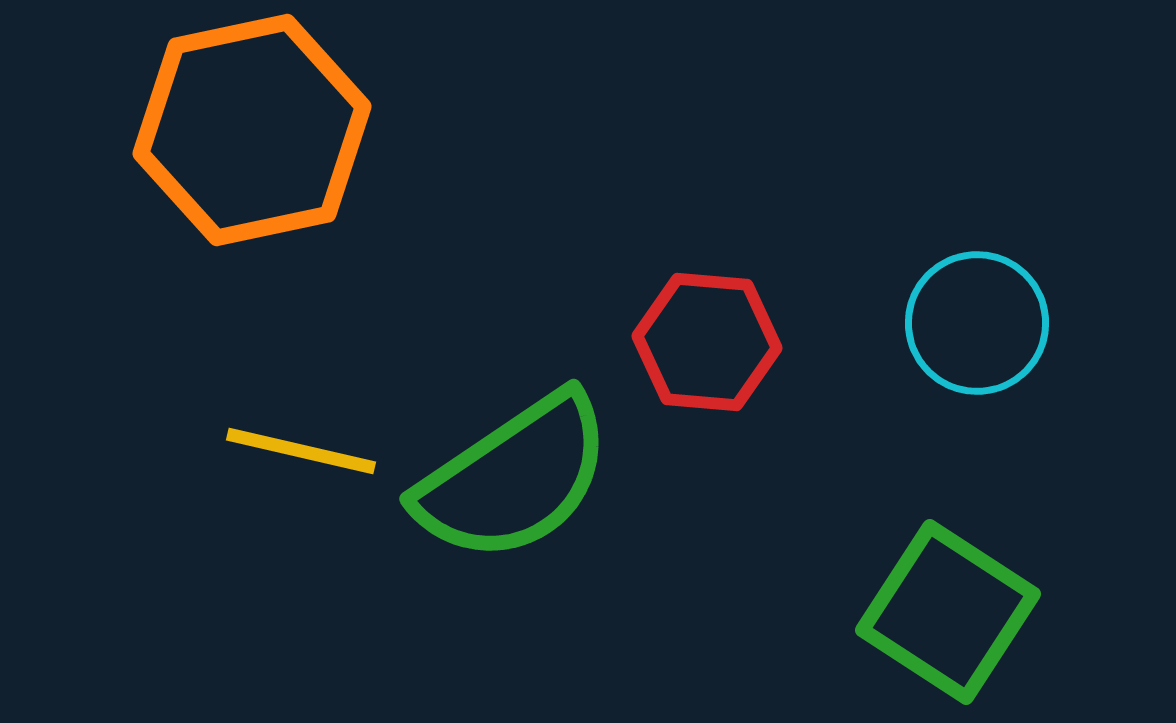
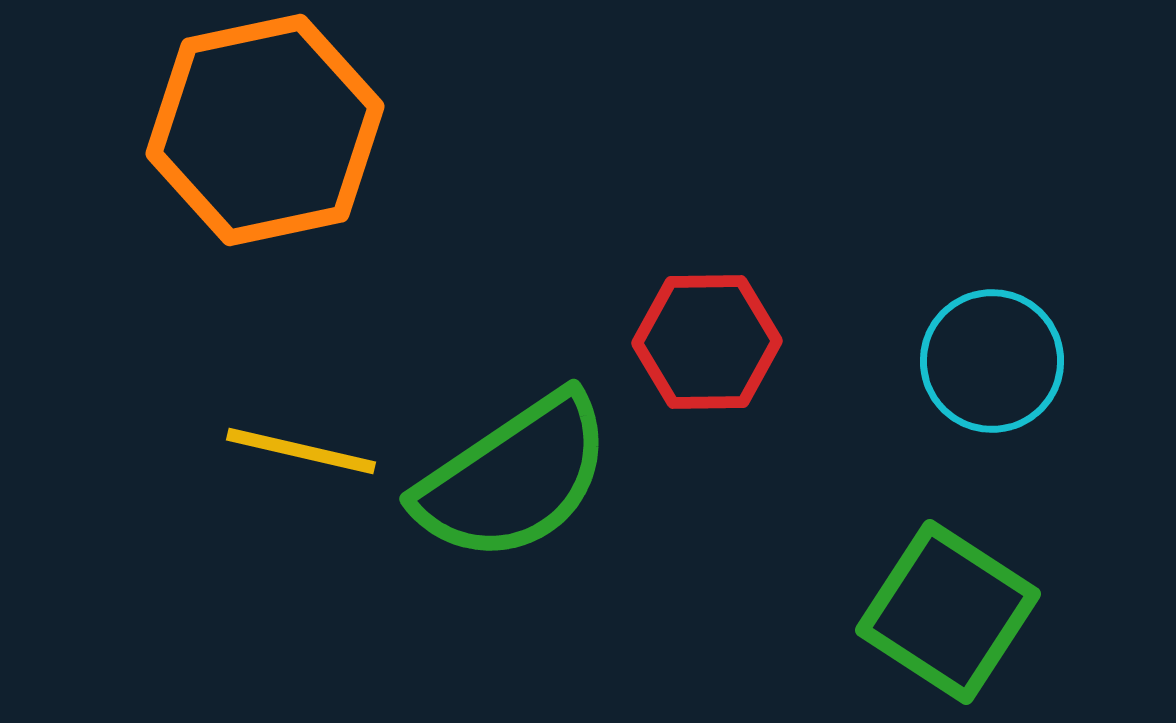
orange hexagon: moved 13 px right
cyan circle: moved 15 px right, 38 px down
red hexagon: rotated 6 degrees counterclockwise
